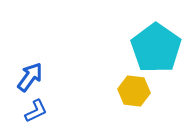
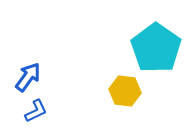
blue arrow: moved 2 px left
yellow hexagon: moved 9 px left
